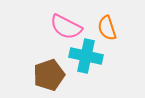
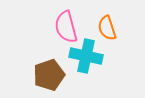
pink semicircle: rotated 48 degrees clockwise
